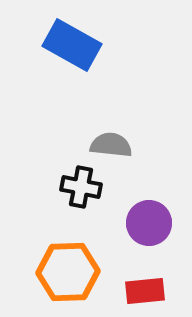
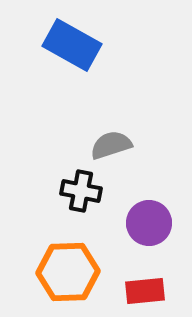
gray semicircle: rotated 24 degrees counterclockwise
black cross: moved 4 px down
